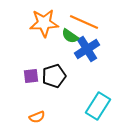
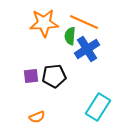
green semicircle: rotated 60 degrees clockwise
black pentagon: rotated 10 degrees clockwise
cyan rectangle: moved 1 px down
